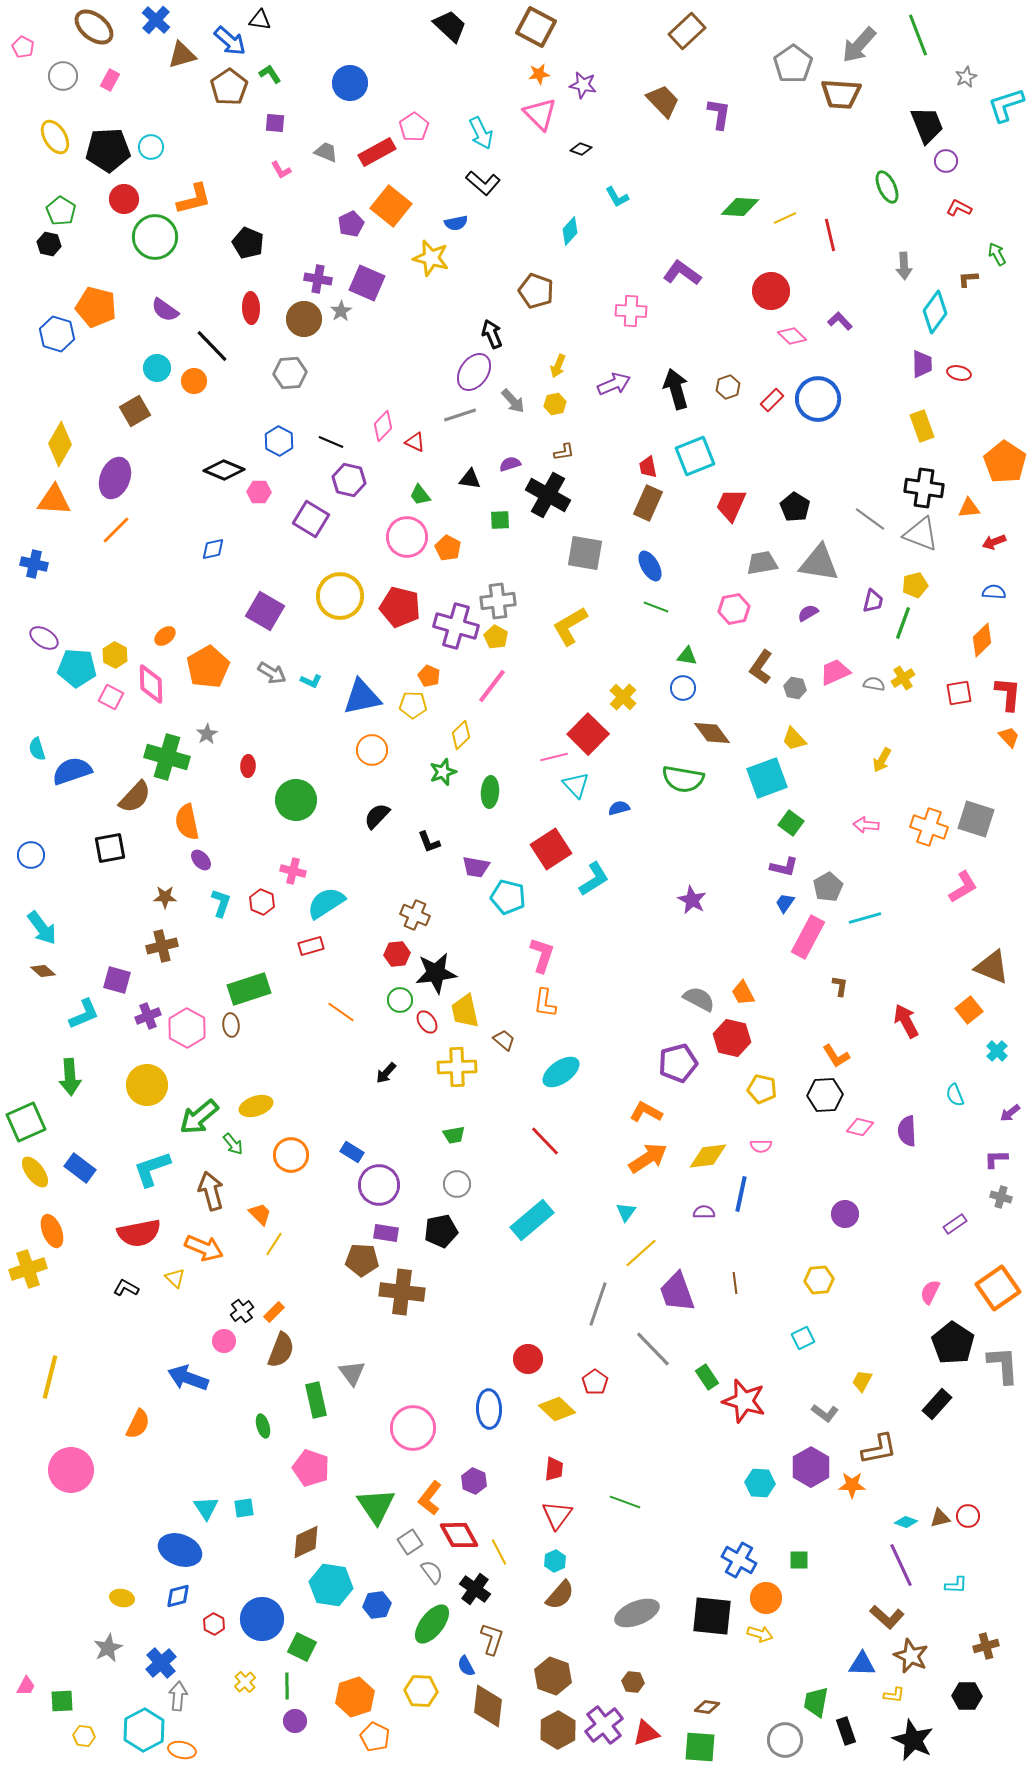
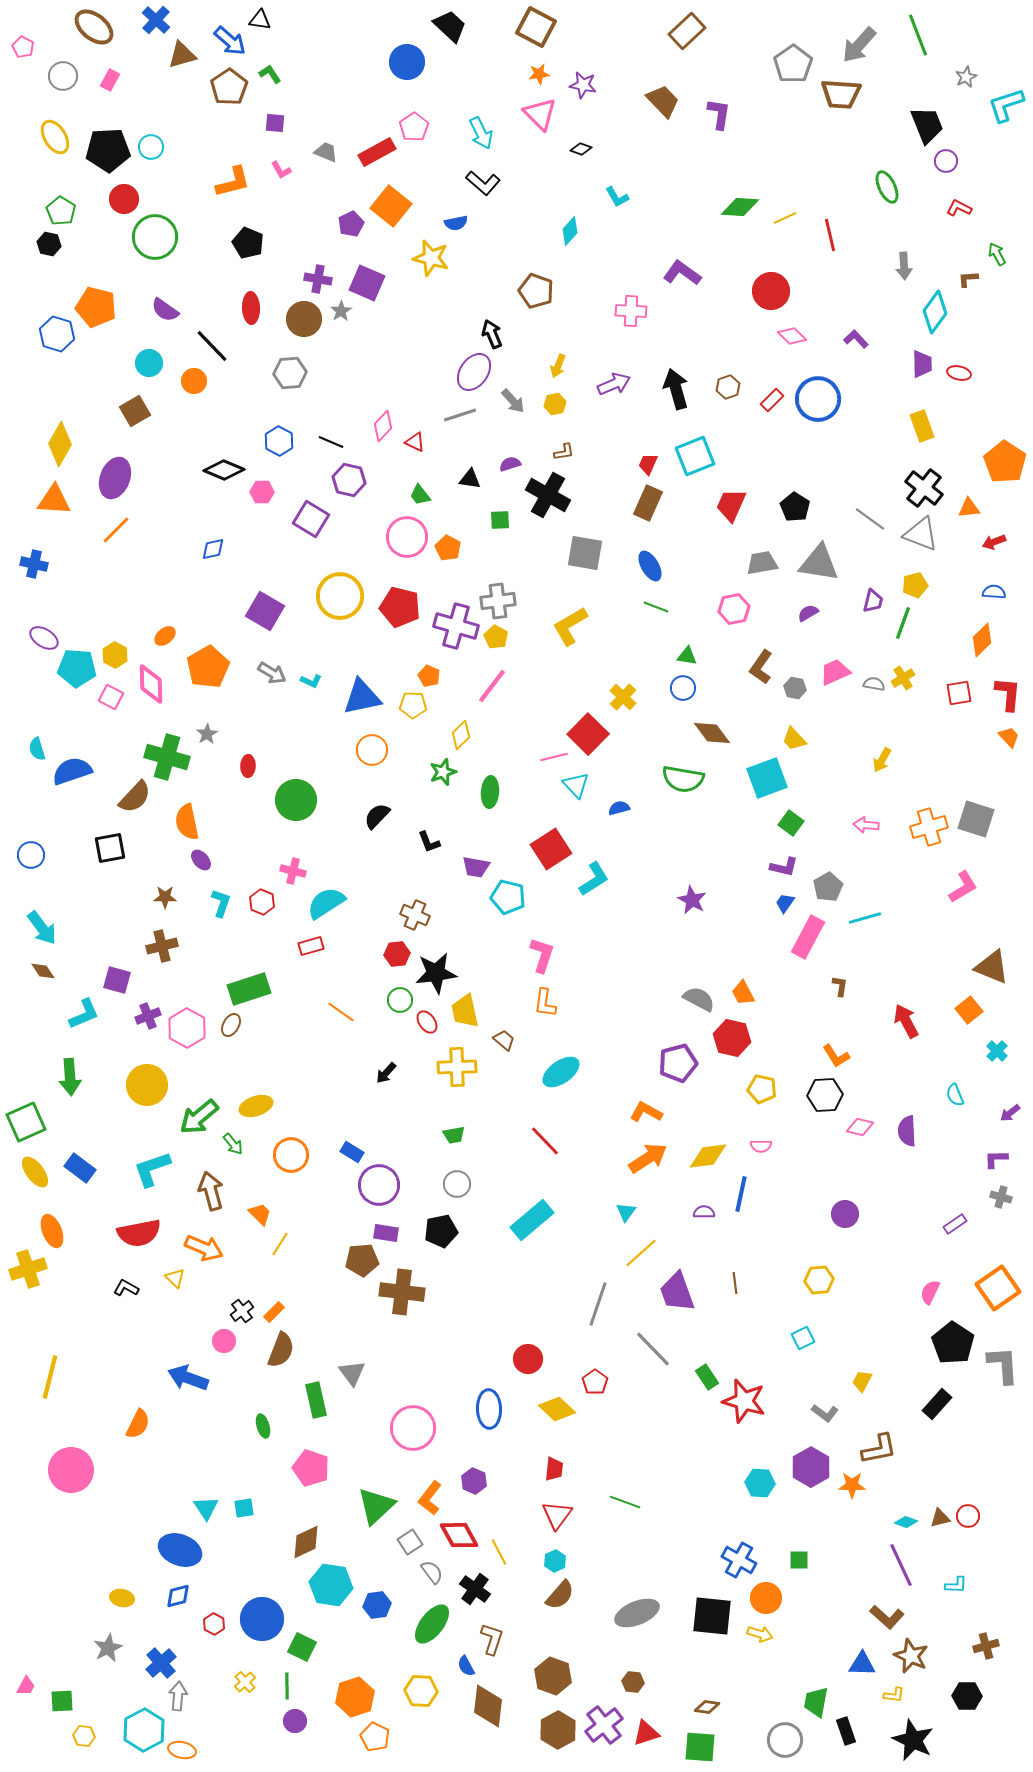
blue circle at (350, 83): moved 57 px right, 21 px up
orange L-shape at (194, 199): moved 39 px right, 17 px up
purple L-shape at (840, 321): moved 16 px right, 18 px down
cyan circle at (157, 368): moved 8 px left, 5 px up
red trapezoid at (648, 467): moved 3 px up; rotated 35 degrees clockwise
black cross at (924, 488): rotated 30 degrees clockwise
pink hexagon at (259, 492): moved 3 px right
orange cross at (929, 827): rotated 36 degrees counterclockwise
brown diamond at (43, 971): rotated 15 degrees clockwise
brown ellipse at (231, 1025): rotated 35 degrees clockwise
yellow line at (274, 1244): moved 6 px right
brown pentagon at (362, 1260): rotated 8 degrees counterclockwise
green triangle at (376, 1506): rotated 21 degrees clockwise
